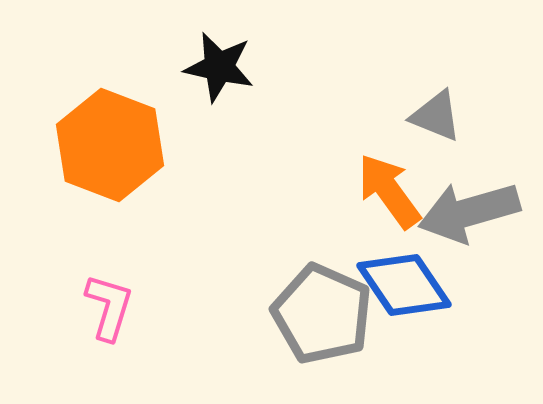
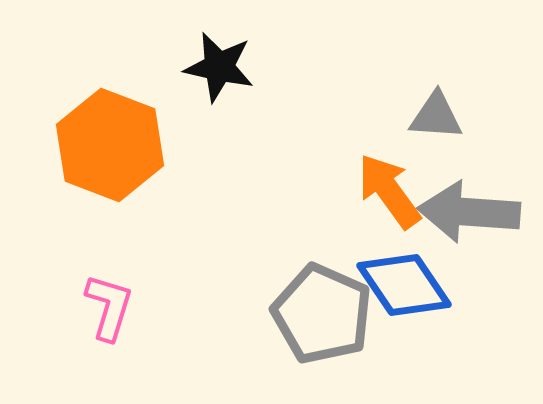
gray triangle: rotated 18 degrees counterclockwise
gray arrow: rotated 20 degrees clockwise
